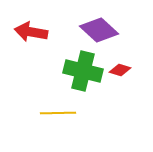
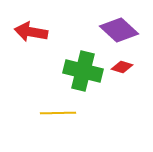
purple diamond: moved 20 px right
red diamond: moved 2 px right, 3 px up
